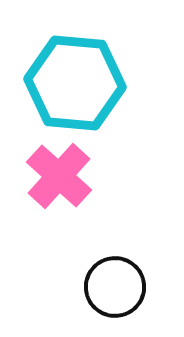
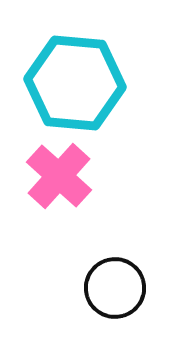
black circle: moved 1 px down
